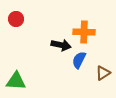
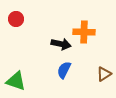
black arrow: moved 1 px up
blue semicircle: moved 15 px left, 10 px down
brown triangle: moved 1 px right, 1 px down
green triangle: rotated 15 degrees clockwise
